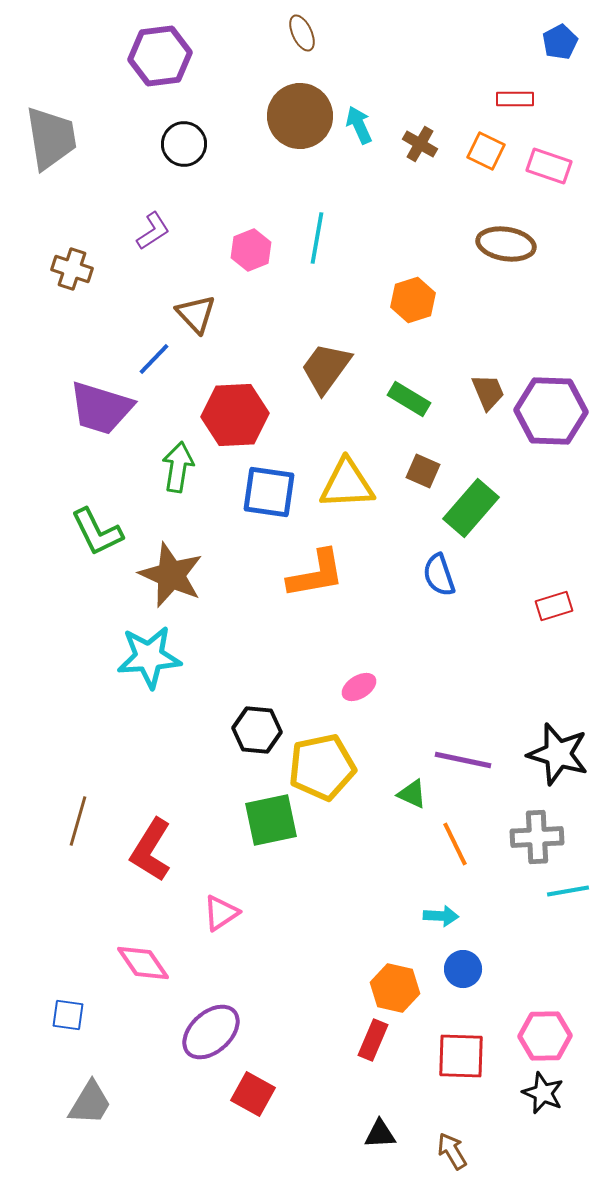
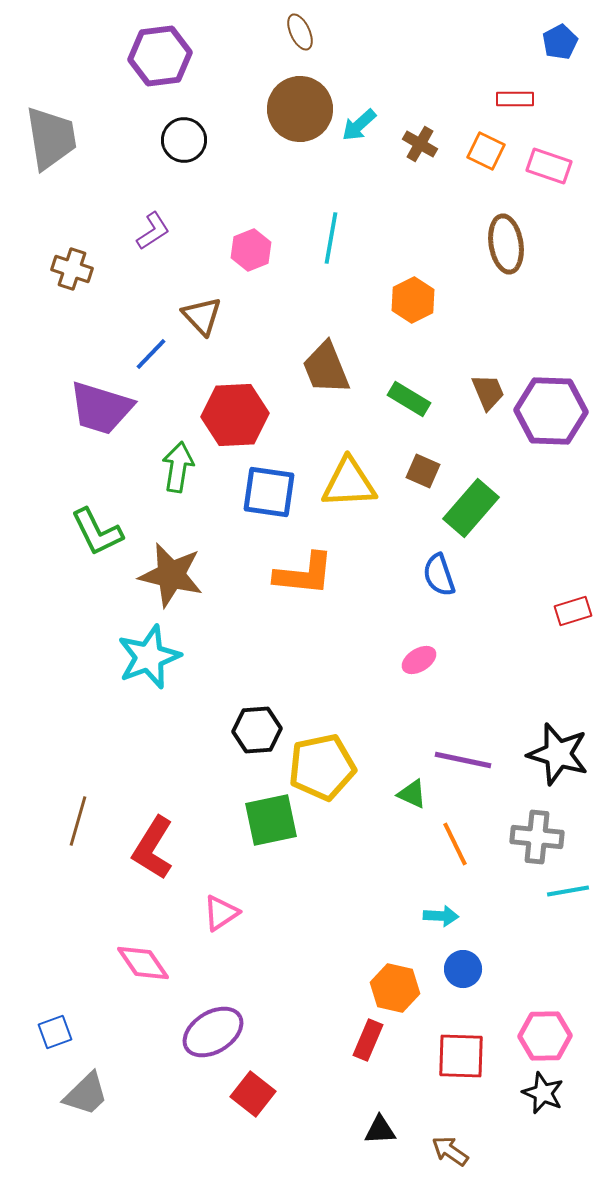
brown ellipse at (302, 33): moved 2 px left, 1 px up
brown circle at (300, 116): moved 7 px up
cyan arrow at (359, 125): rotated 108 degrees counterclockwise
black circle at (184, 144): moved 4 px up
cyan line at (317, 238): moved 14 px right
brown ellipse at (506, 244): rotated 72 degrees clockwise
orange hexagon at (413, 300): rotated 9 degrees counterclockwise
brown triangle at (196, 314): moved 6 px right, 2 px down
blue line at (154, 359): moved 3 px left, 5 px up
brown trapezoid at (326, 368): rotated 58 degrees counterclockwise
yellow triangle at (347, 484): moved 2 px right, 1 px up
orange L-shape at (316, 574): moved 12 px left; rotated 16 degrees clockwise
brown star at (171, 575): rotated 10 degrees counterclockwise
red rectangle at (554, 606): moved 19 px right, 5 px down
cyan star at (149, 657): rotated 16 degrees counterclockwise
pink ellipse at (359, 687): moved 60 px right, 27 px up
black hexagon at (257, 730): rotated 9 degrees counterclockwise
gray cross at (537, 837): rotated 9 degrees clockwise
red L-shape at (151, 850): moved 2 px right, 2 px up
blue square at (68, 1015): moved 13 px left, 17 px down; rotated 28 degrees counterclockwise
purple ellipse at (211, 1032): moved 2 px right; rotated 10 degrees clockwise
red rectangle at (373, 1040): moved 5 px left
red square at (253, 1094): rotated 9 degrees clockwise
gray trapezoid at (90, 1103): moved 4 px left, 9 px up; rotated 15 degrees clockwise
black triangle at (380, 1134): moved 4 px up
brown arrow at (452, 1151): moved 2 px left; rotated 24 degrees counterclockwise
